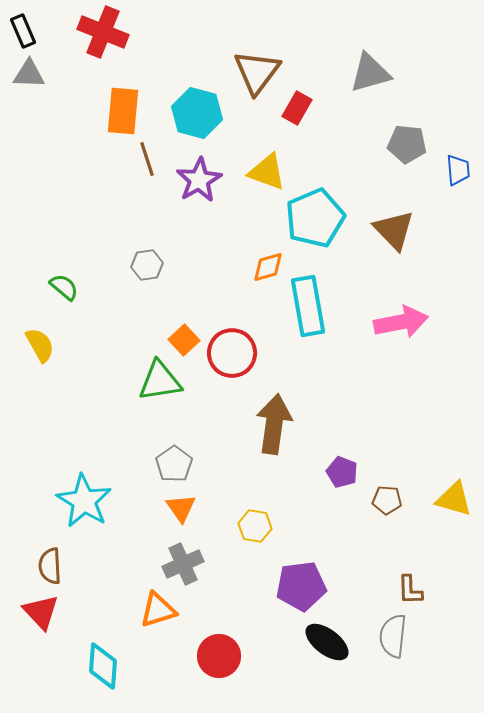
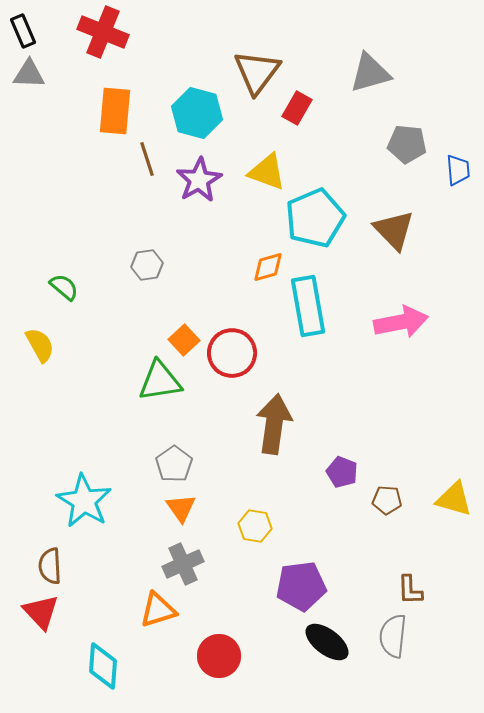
orange rectangle at (123, 111): moved 8 px left
